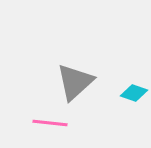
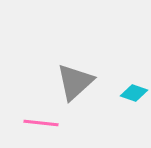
pink line: moved 9 px left
